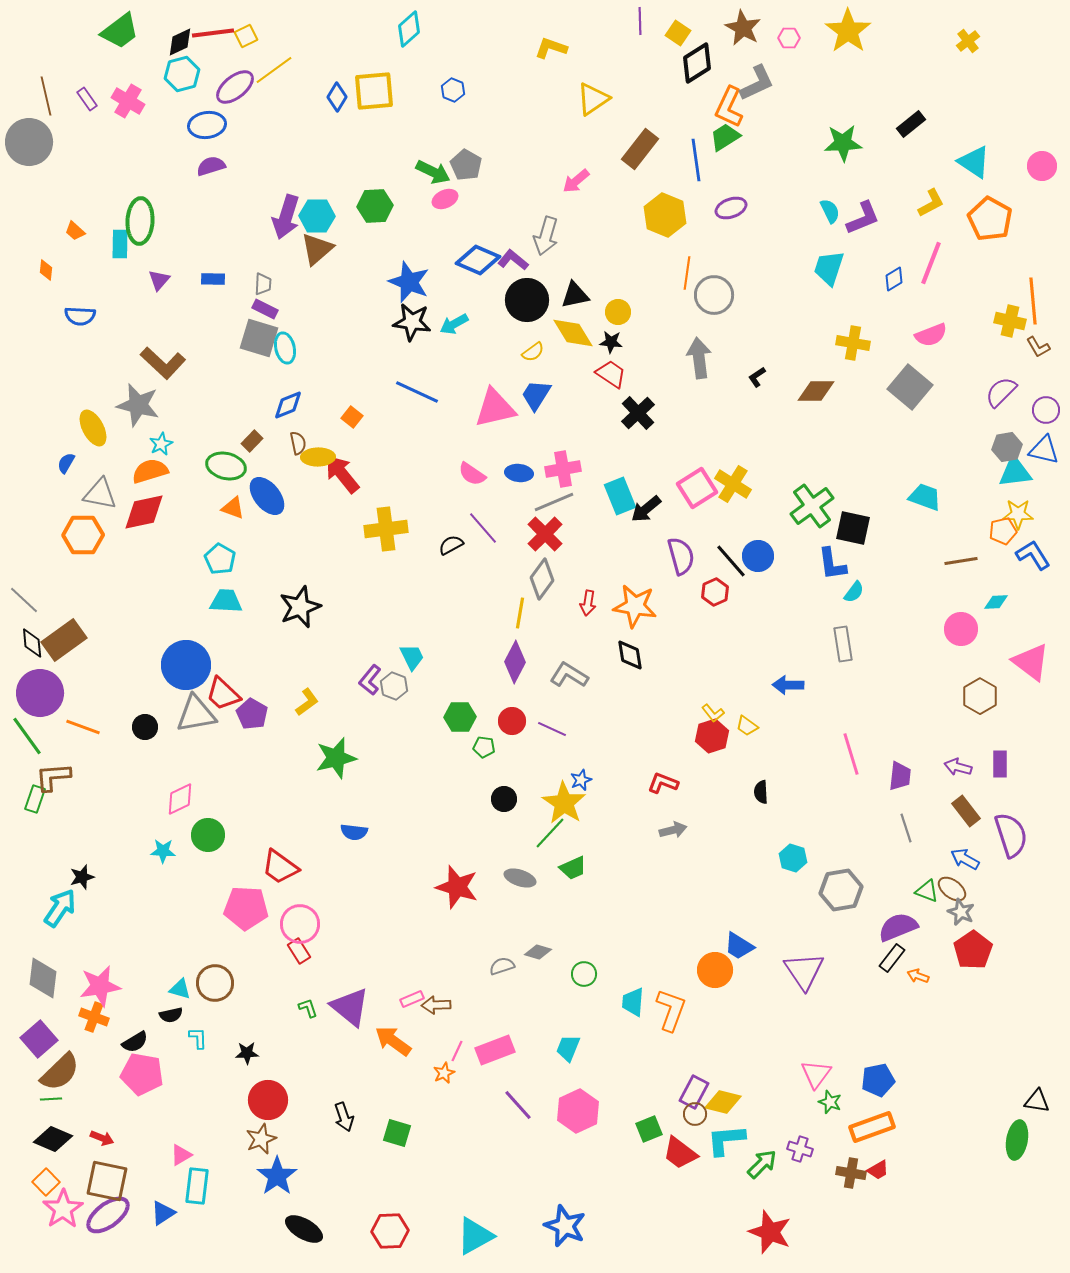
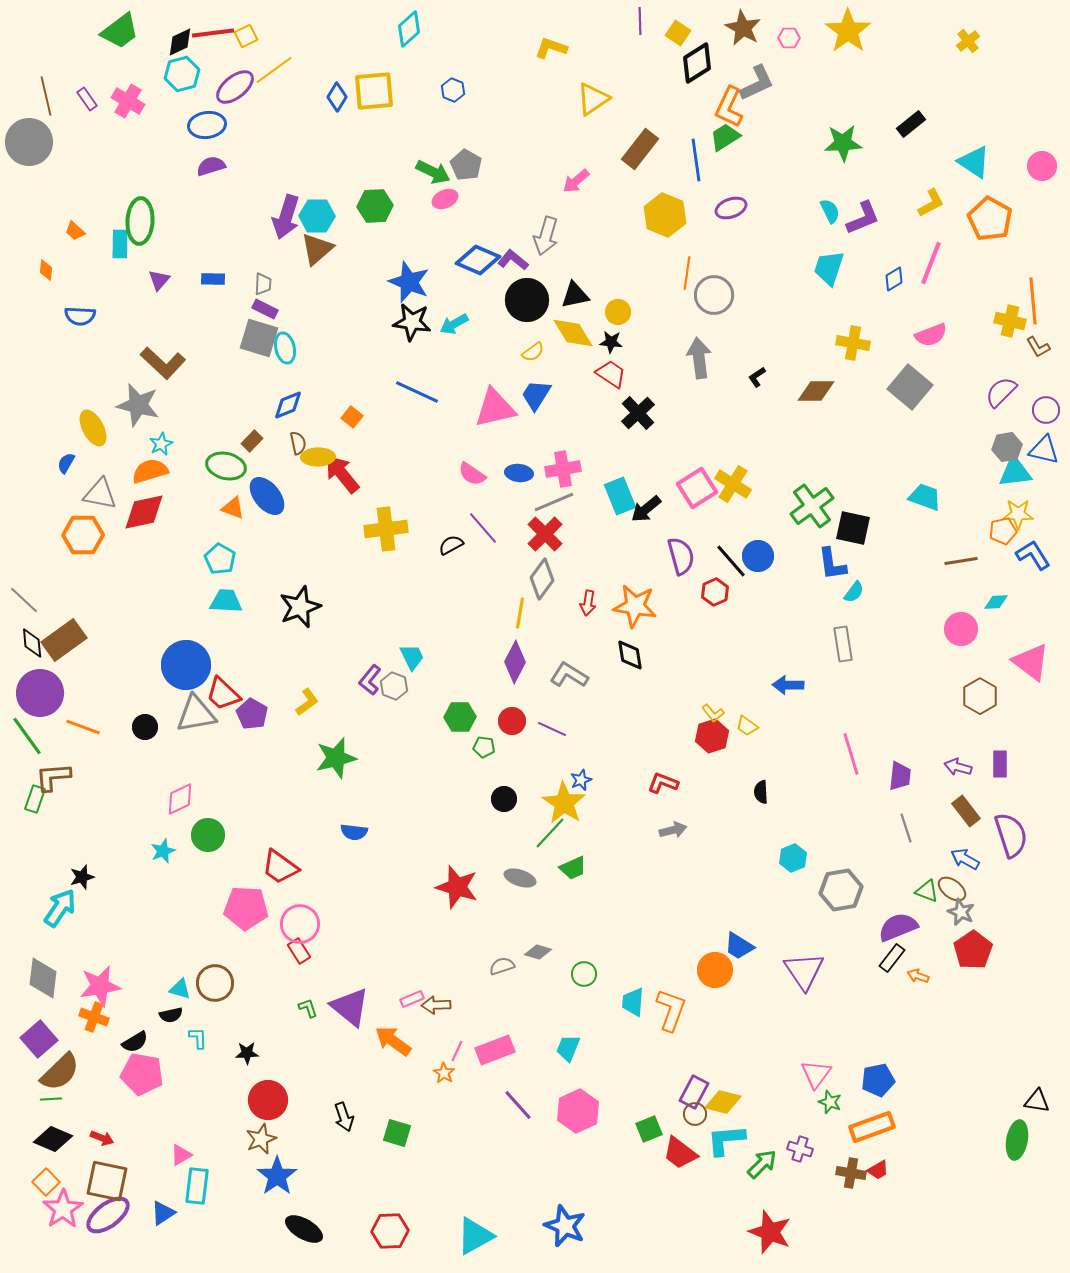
cyan star at (163, 851): rotated 25 degrees counterclockwise
cyan hexagon at (793, 858): rotated 20 degrees clockwise
orange star at (444, 1073): rotated 15 degrees counterclockwise
